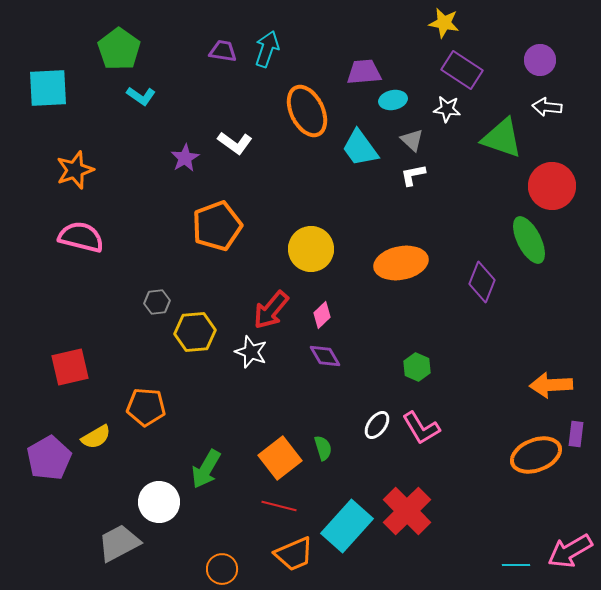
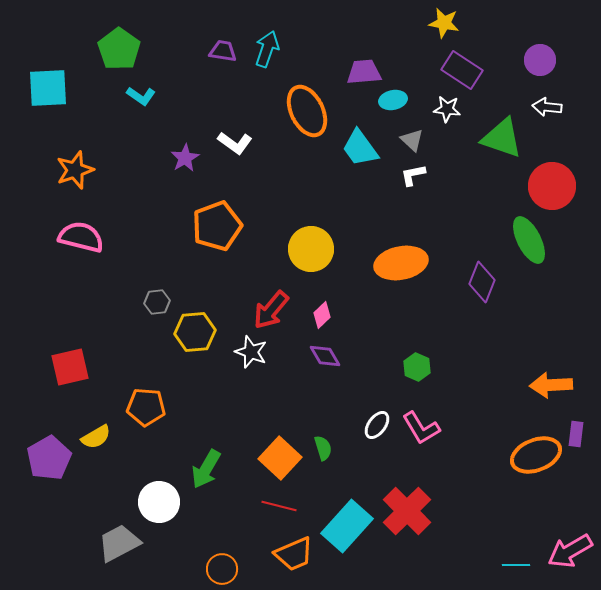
orange square at (280, 458): rotated 9 degrees counterclockwise
